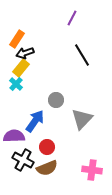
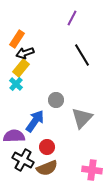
gray triangle: moved 1 px up
